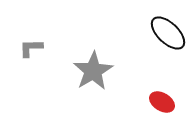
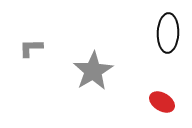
black ellipse: rotated 48 degrees clockwise
